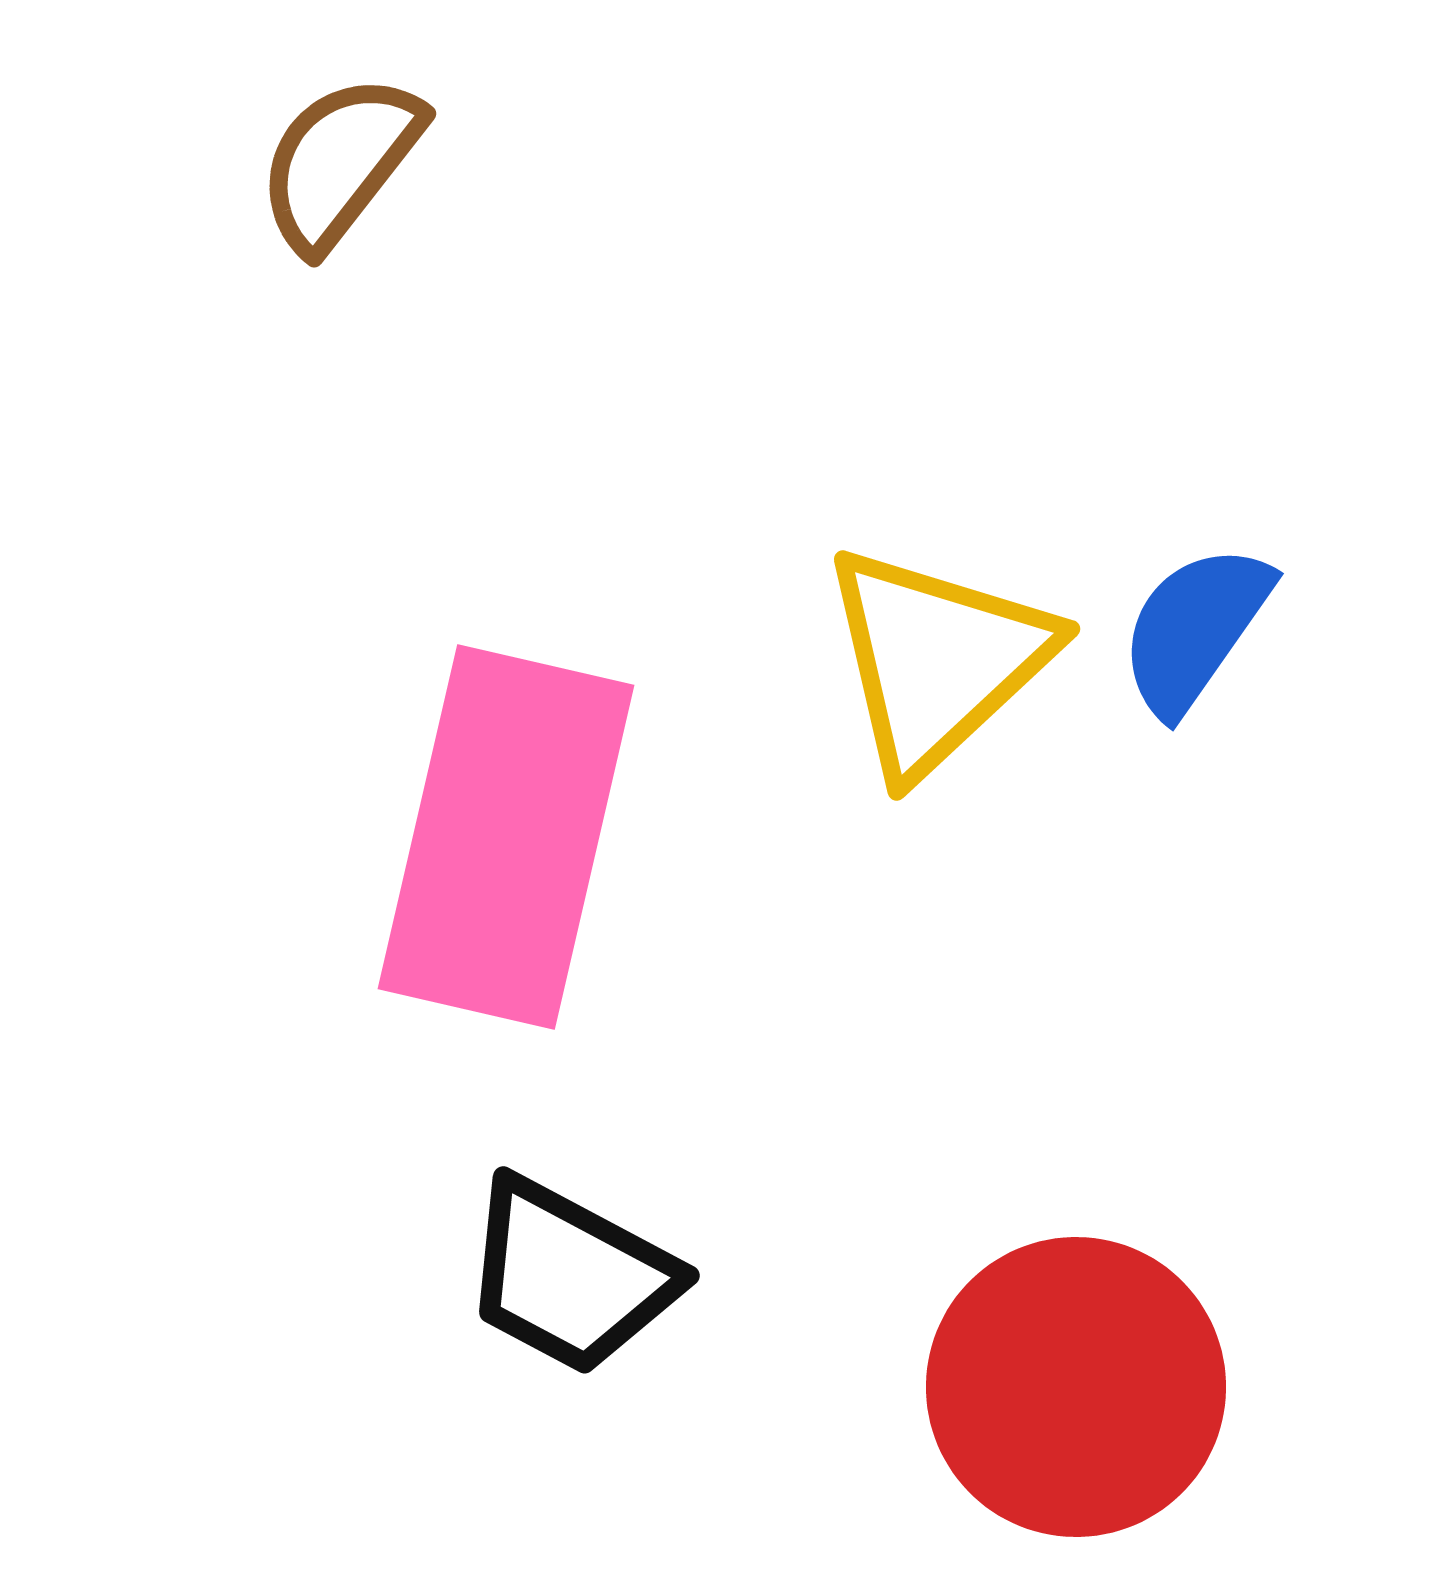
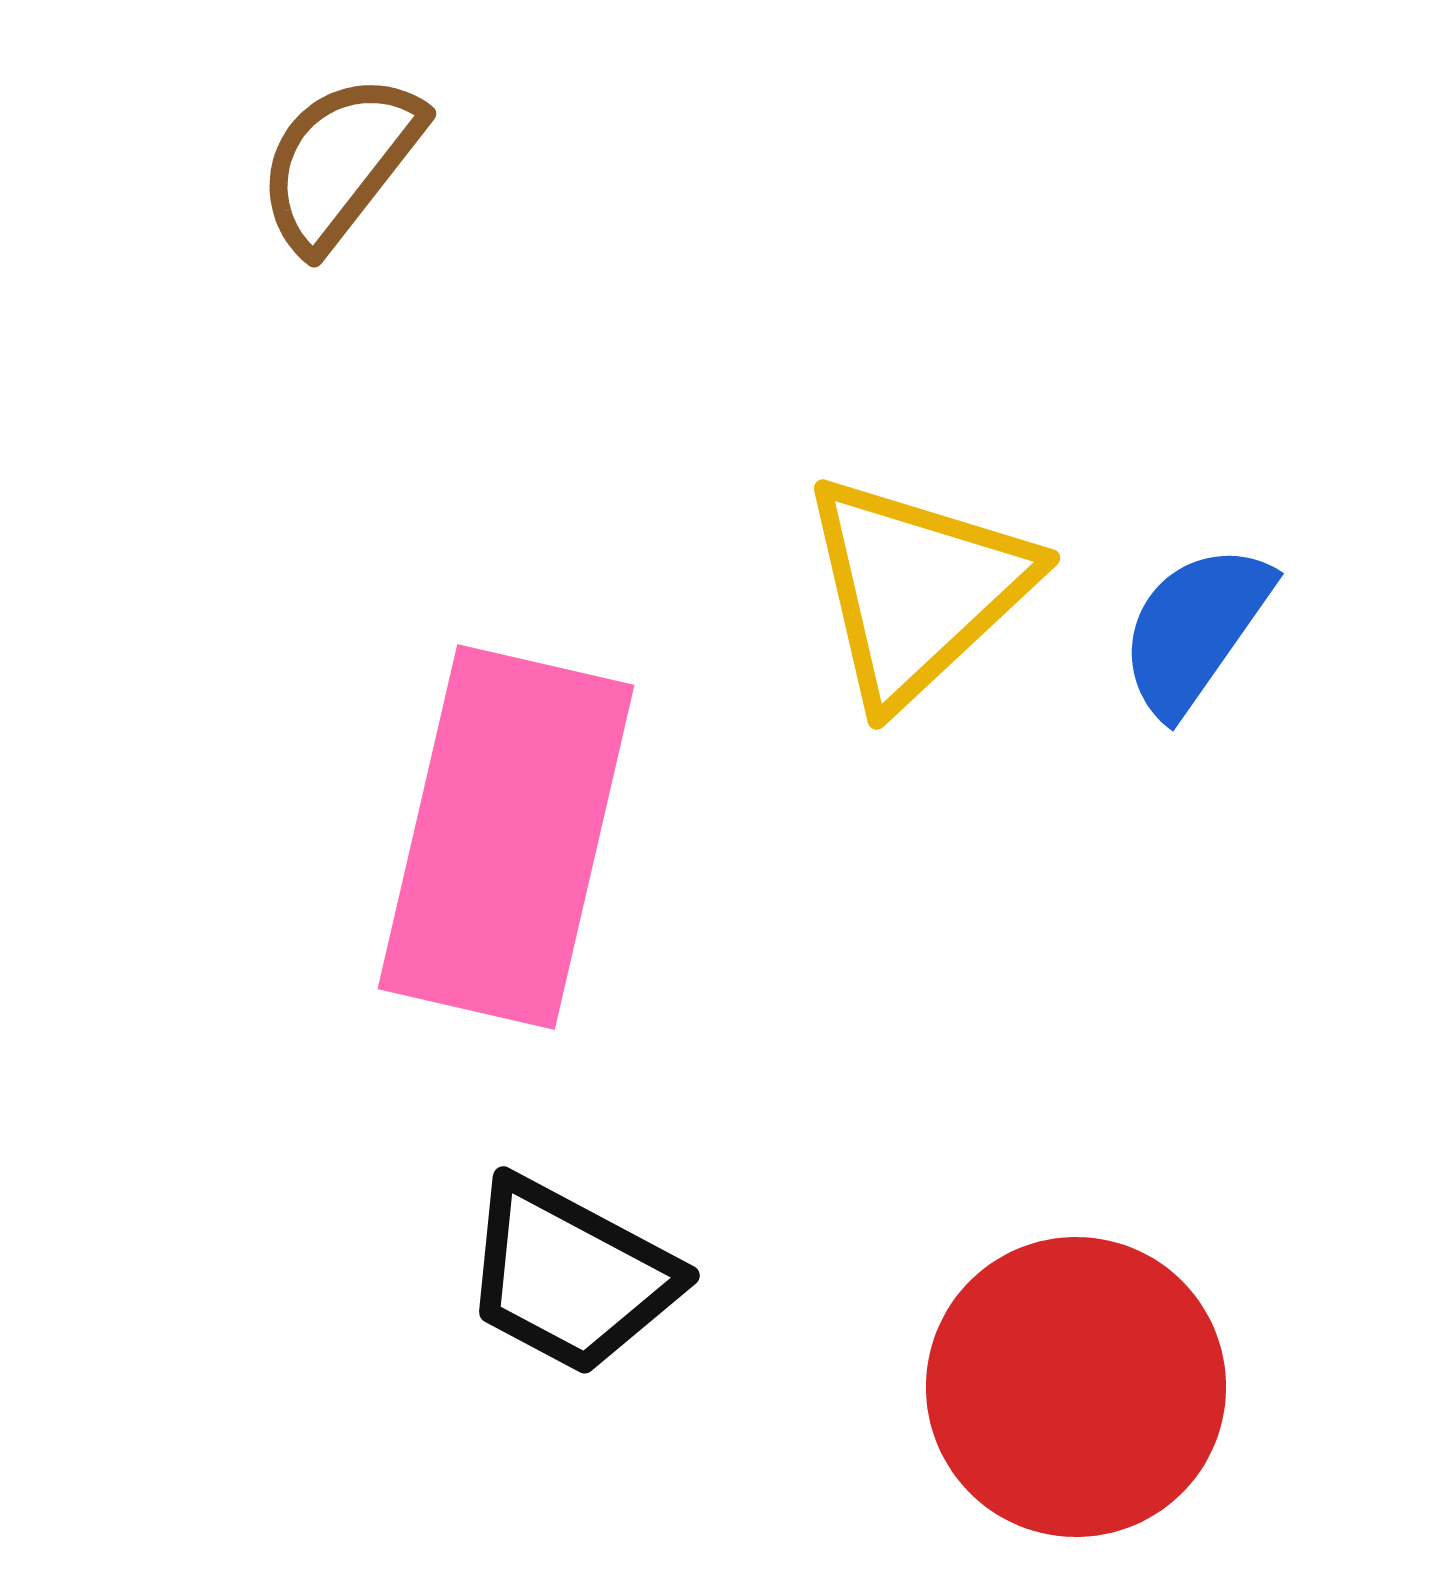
yellow triangle: moved 20 px left, 71 px up
